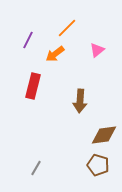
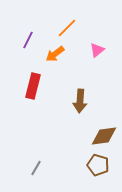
brown diamond: moved 1 px down
